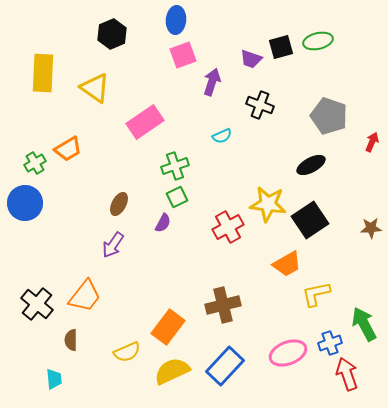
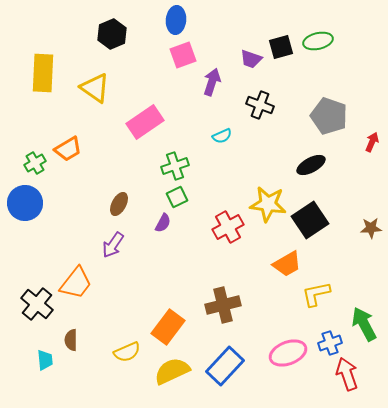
orange trapezoid at (85, 296): moved 9 px left, 13 px up
cyan trapezoid at (54, 379): moved 9 px left, 19 px up
